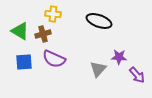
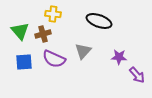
green triangle: rotated 18 degrees clockwise
gray triangle: moved 15 px left, 18 px up
